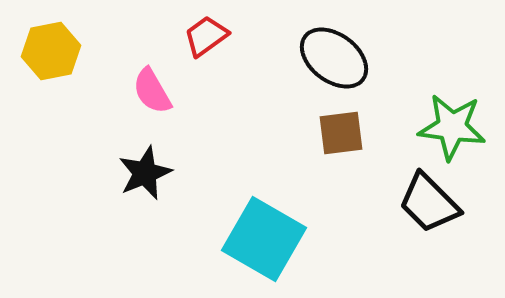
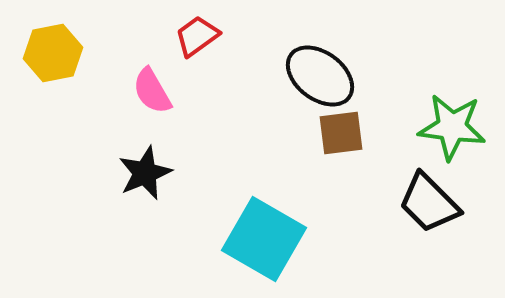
red trapezoid: moved 9 px left
yellow hexagon: moved 2 px right, 2 px down
black ellipse: moved 14 px left, 18 px down
